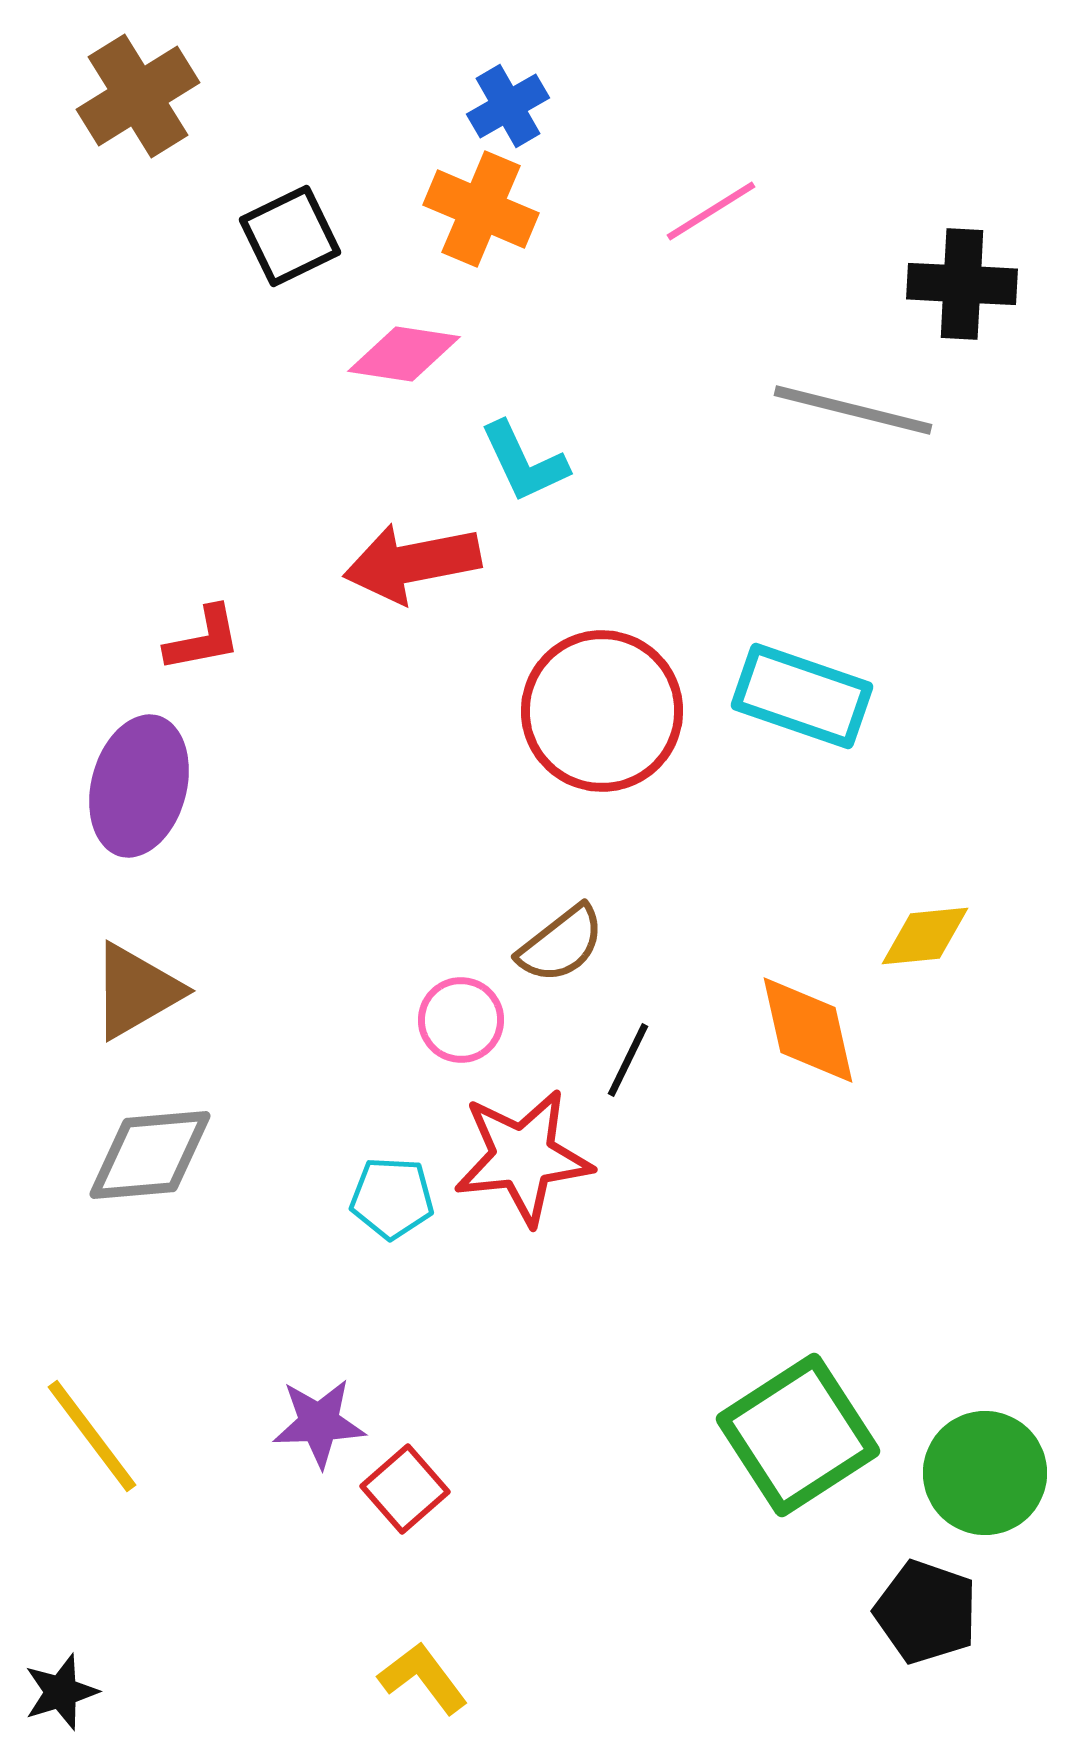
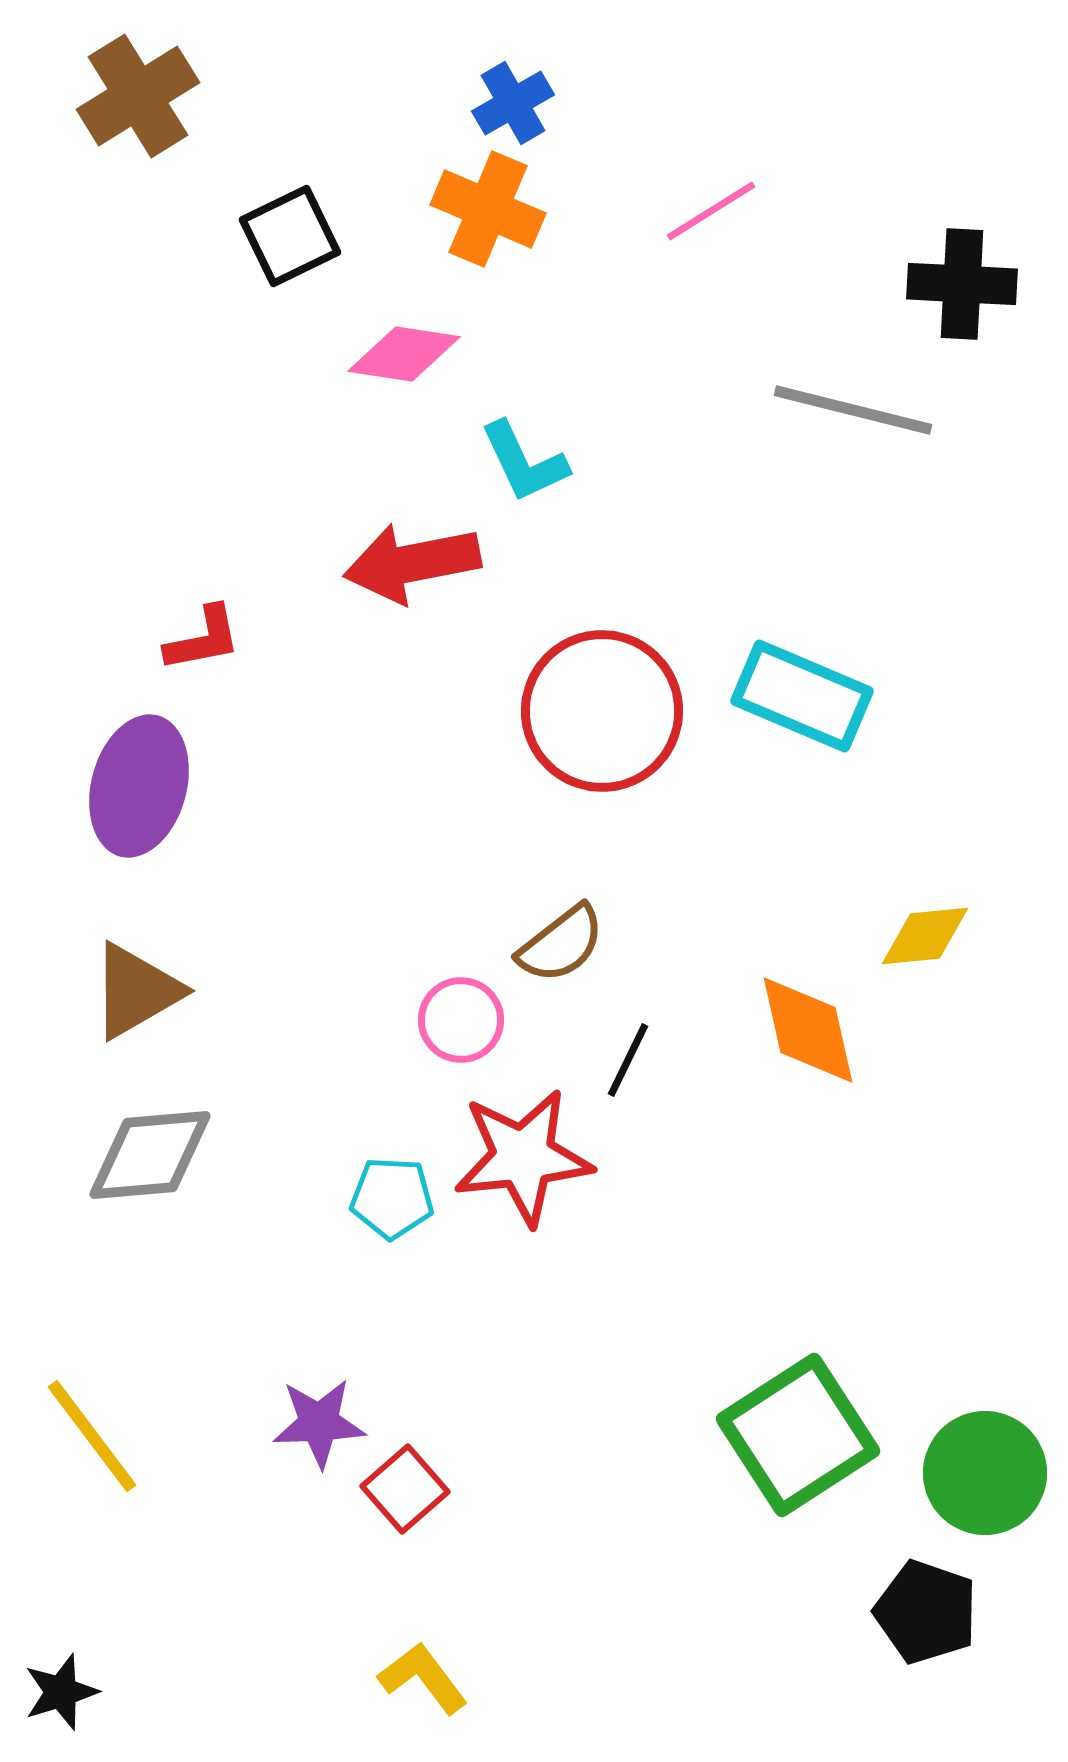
blue cross: moved 5 px right, 3 px up
orange cross: moved 7 px right
cyan rectangle: rotated 4 degrees clockwise
